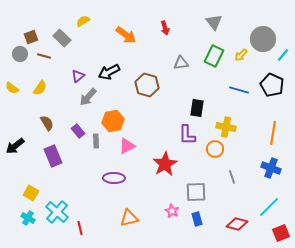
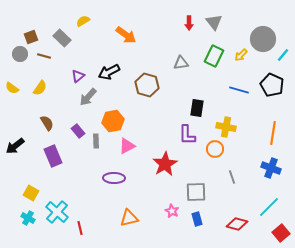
red arrow at (165, 28): moved 24 px right, 5 px up; rotated 16 degrees clockwise
red square at (281, 233): rotated 18 degrees counterclockwise
